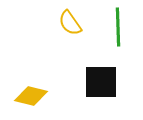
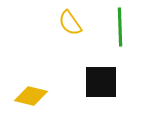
green line: moved 2 px right
